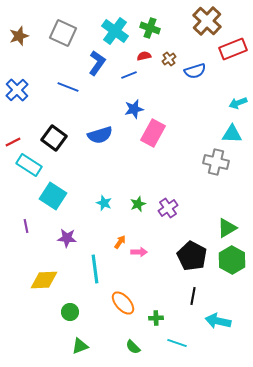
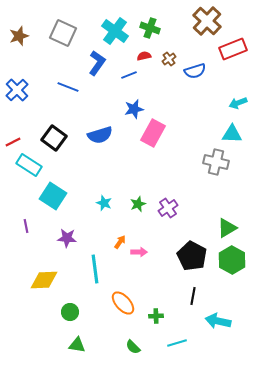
green cross at (156, 318): moved 2 px up
cyan line at (177, 343): rotated 36 degrees counterclockwise
green triangle at (80, 346): moved 3 px left, 1 px up; rotated 30 degrees clockwise
